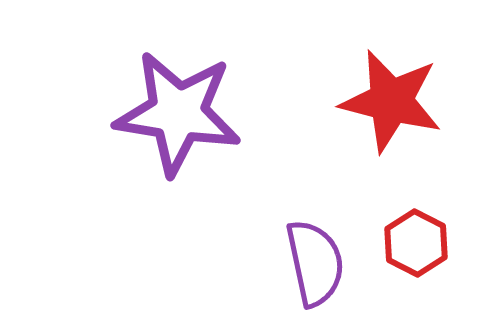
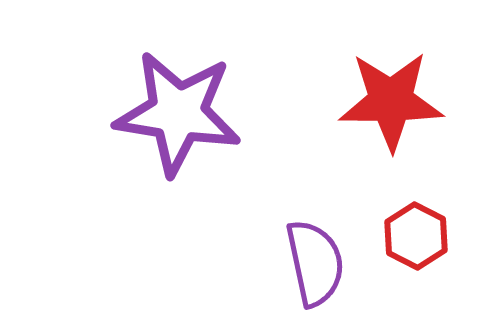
red star: rotated 14 degrees counterclockwise
red hexagon: moved 7 px up
